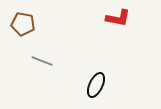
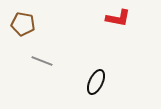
black ellipse: moved 3 px up
